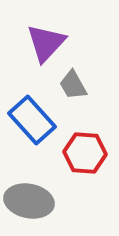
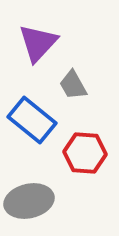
purple triangle: moved 8 px left
blue rectangle: rotated 9 degrees counterclockwise
gray ellipse: rotated 24 degrees counterclockwise
